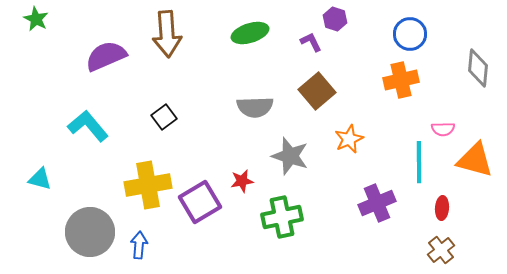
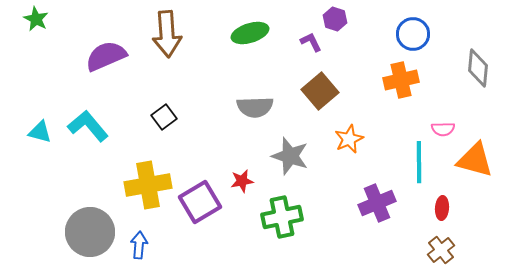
blue circle: moved 3 px right
brown square: moved 3 px right
cyan triangle: moved 47 px up
